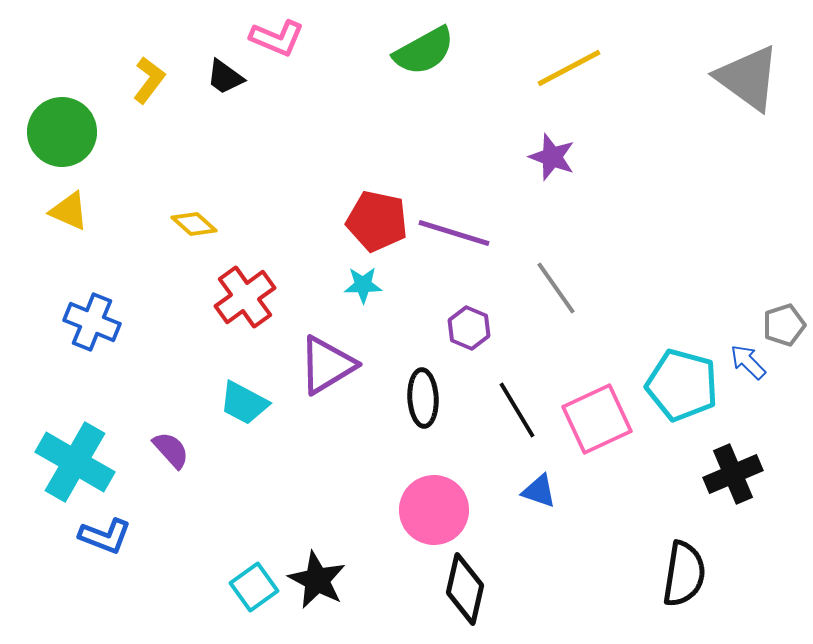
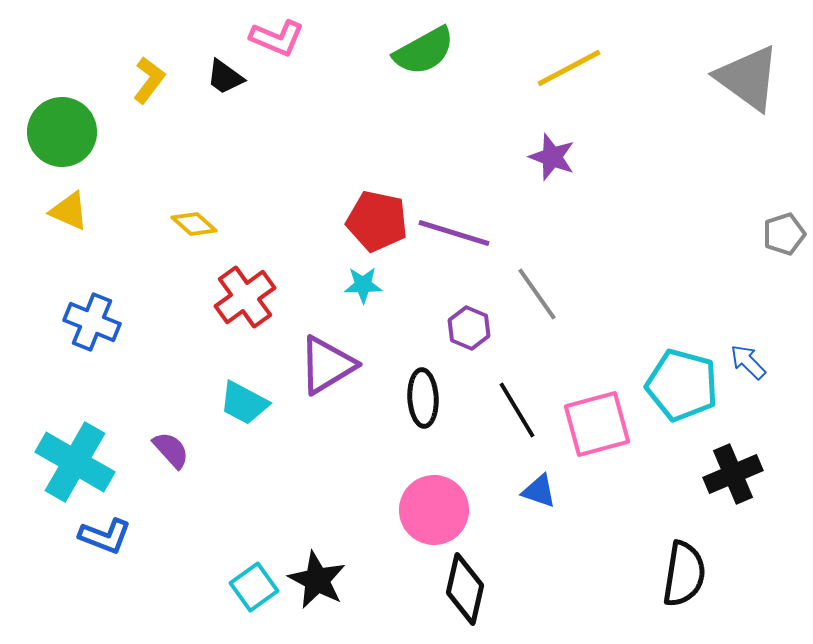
gray line: moved 19 px left, 6 px down
gray pentagon: moved 91 px up
pink square: moved 5 px down; rotated 10 degrees clockwise
